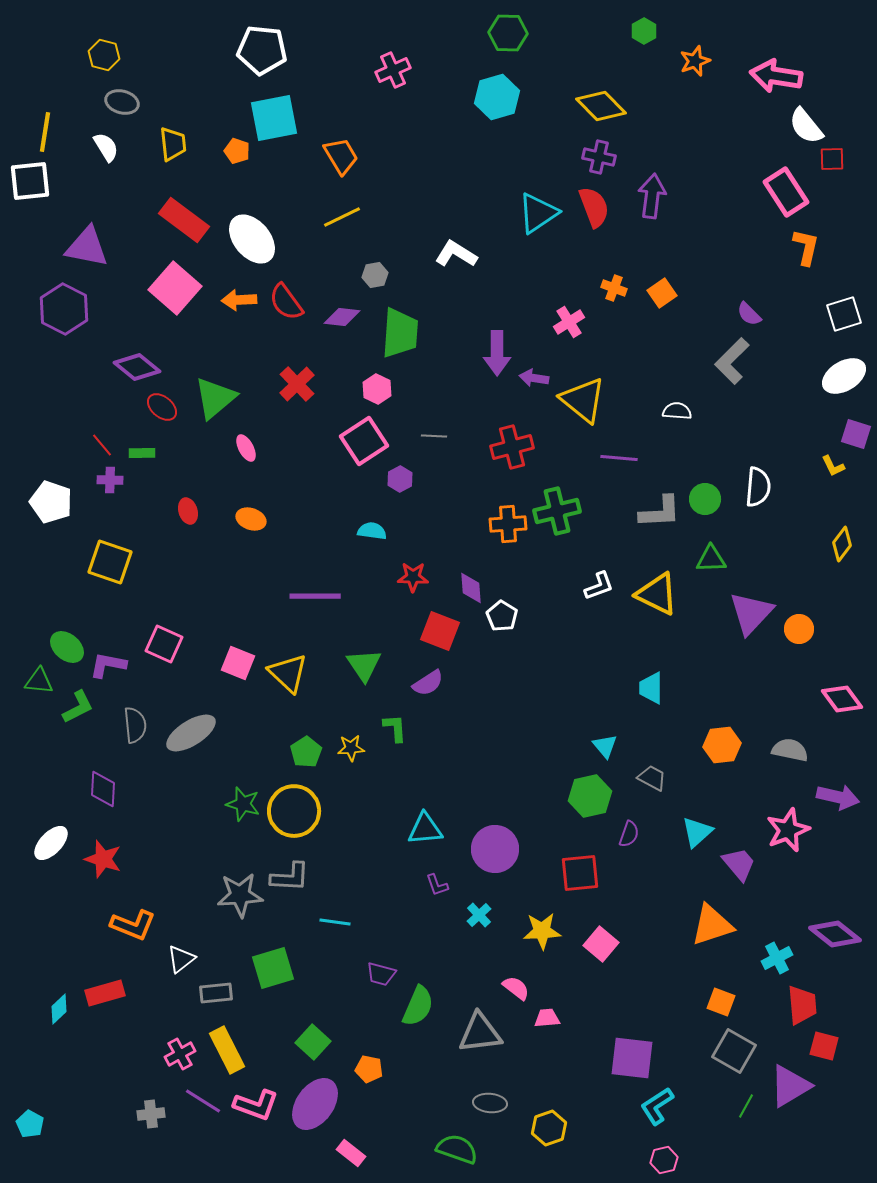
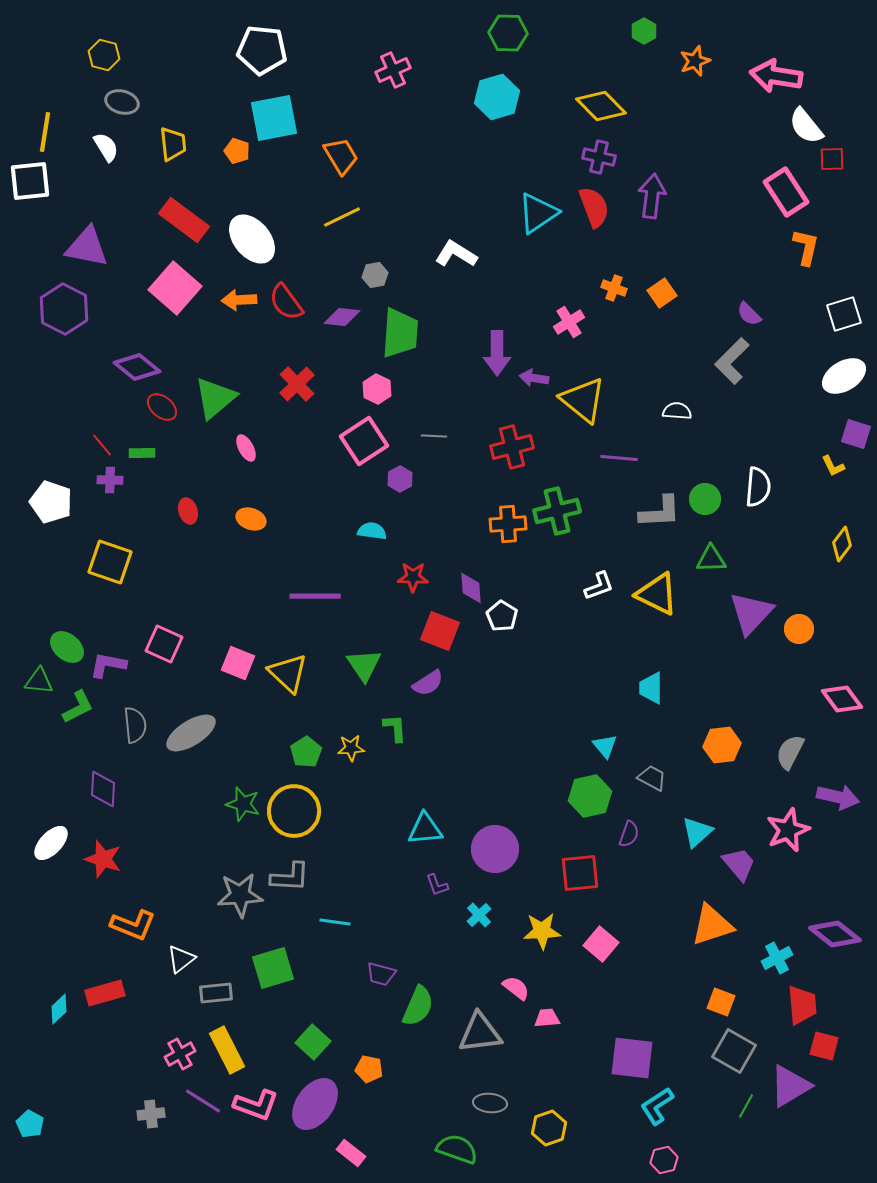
gray semicircle at (790, 750): moved 2 px down; rotated 75 degrees counterclockwise
